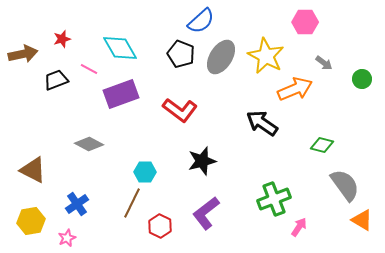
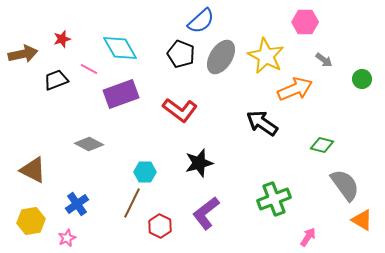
gray arrow: moved 3 px up
black star: moved 3 px left, 2 px down
pink arrow: moved 9 px right, 10 px down
